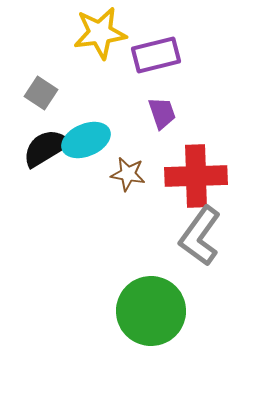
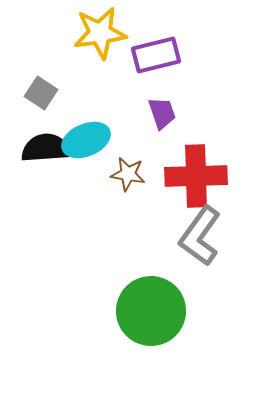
black semicircle: rotated 27 degrees clockwise
